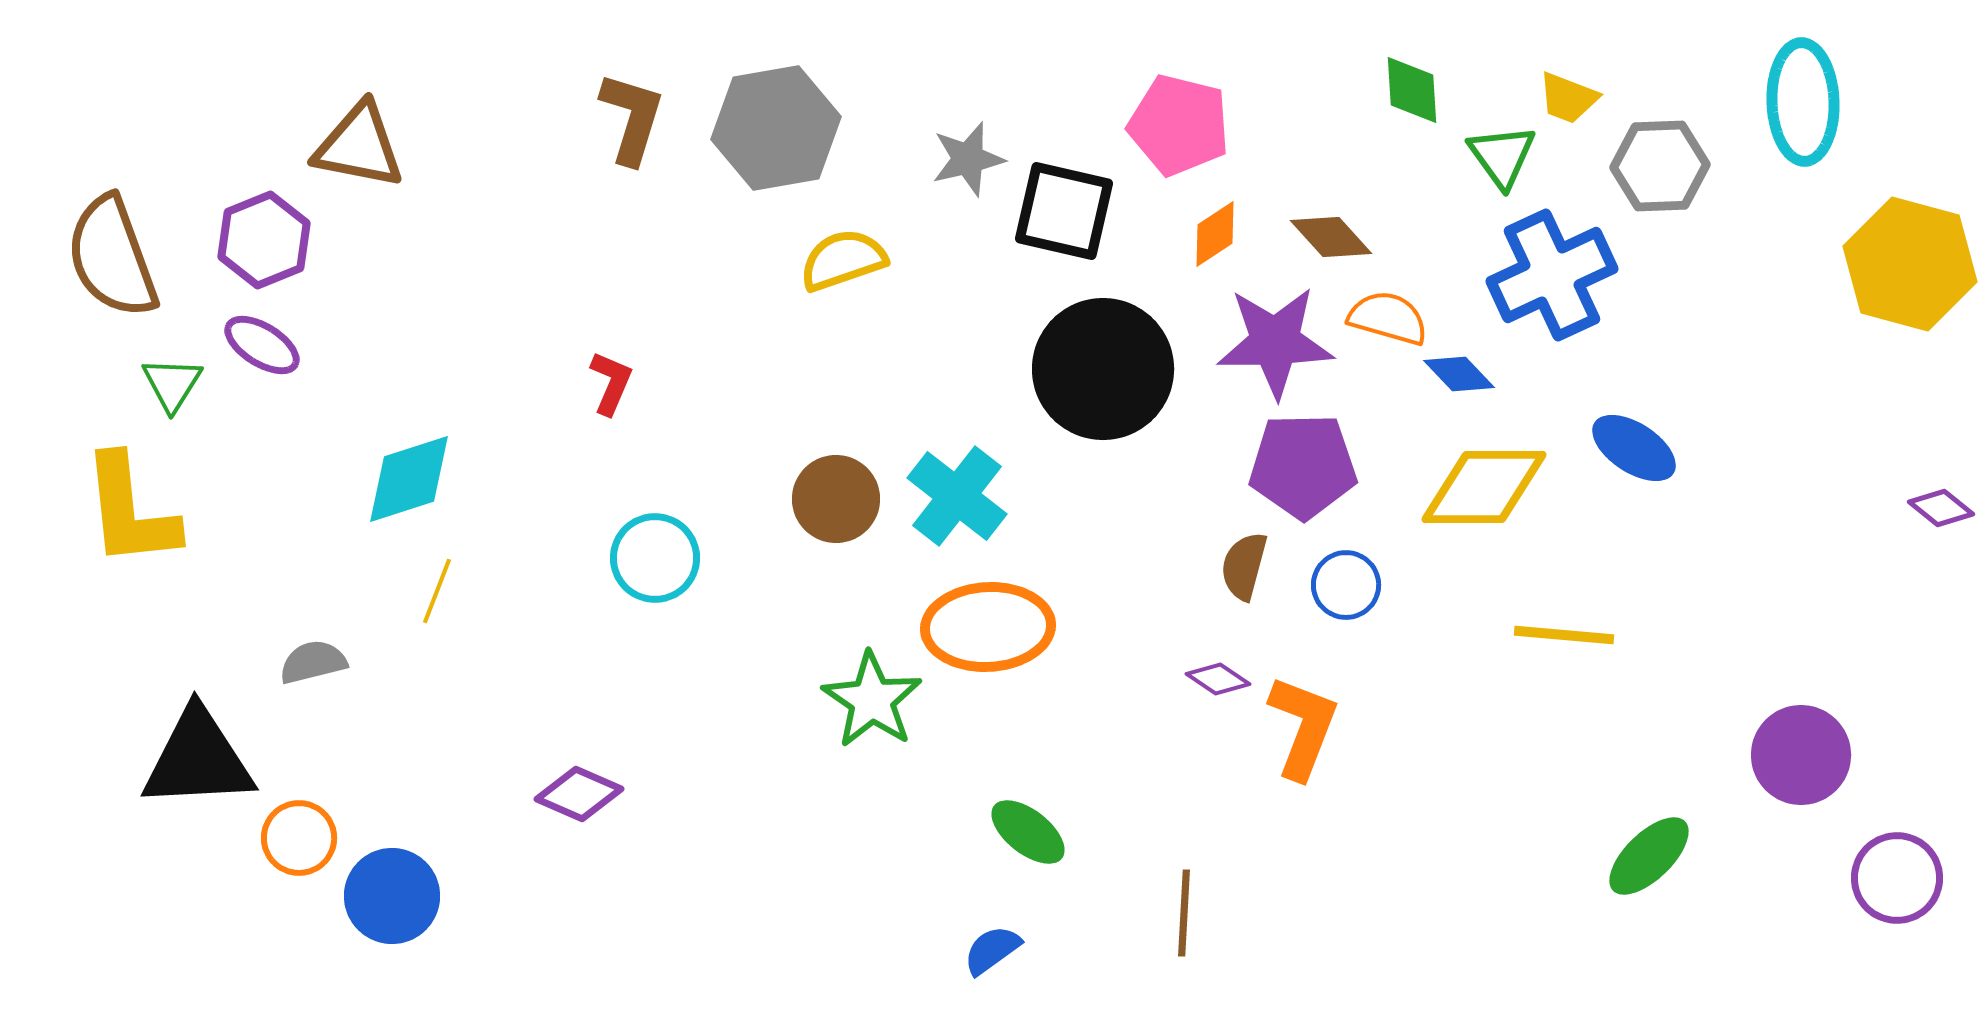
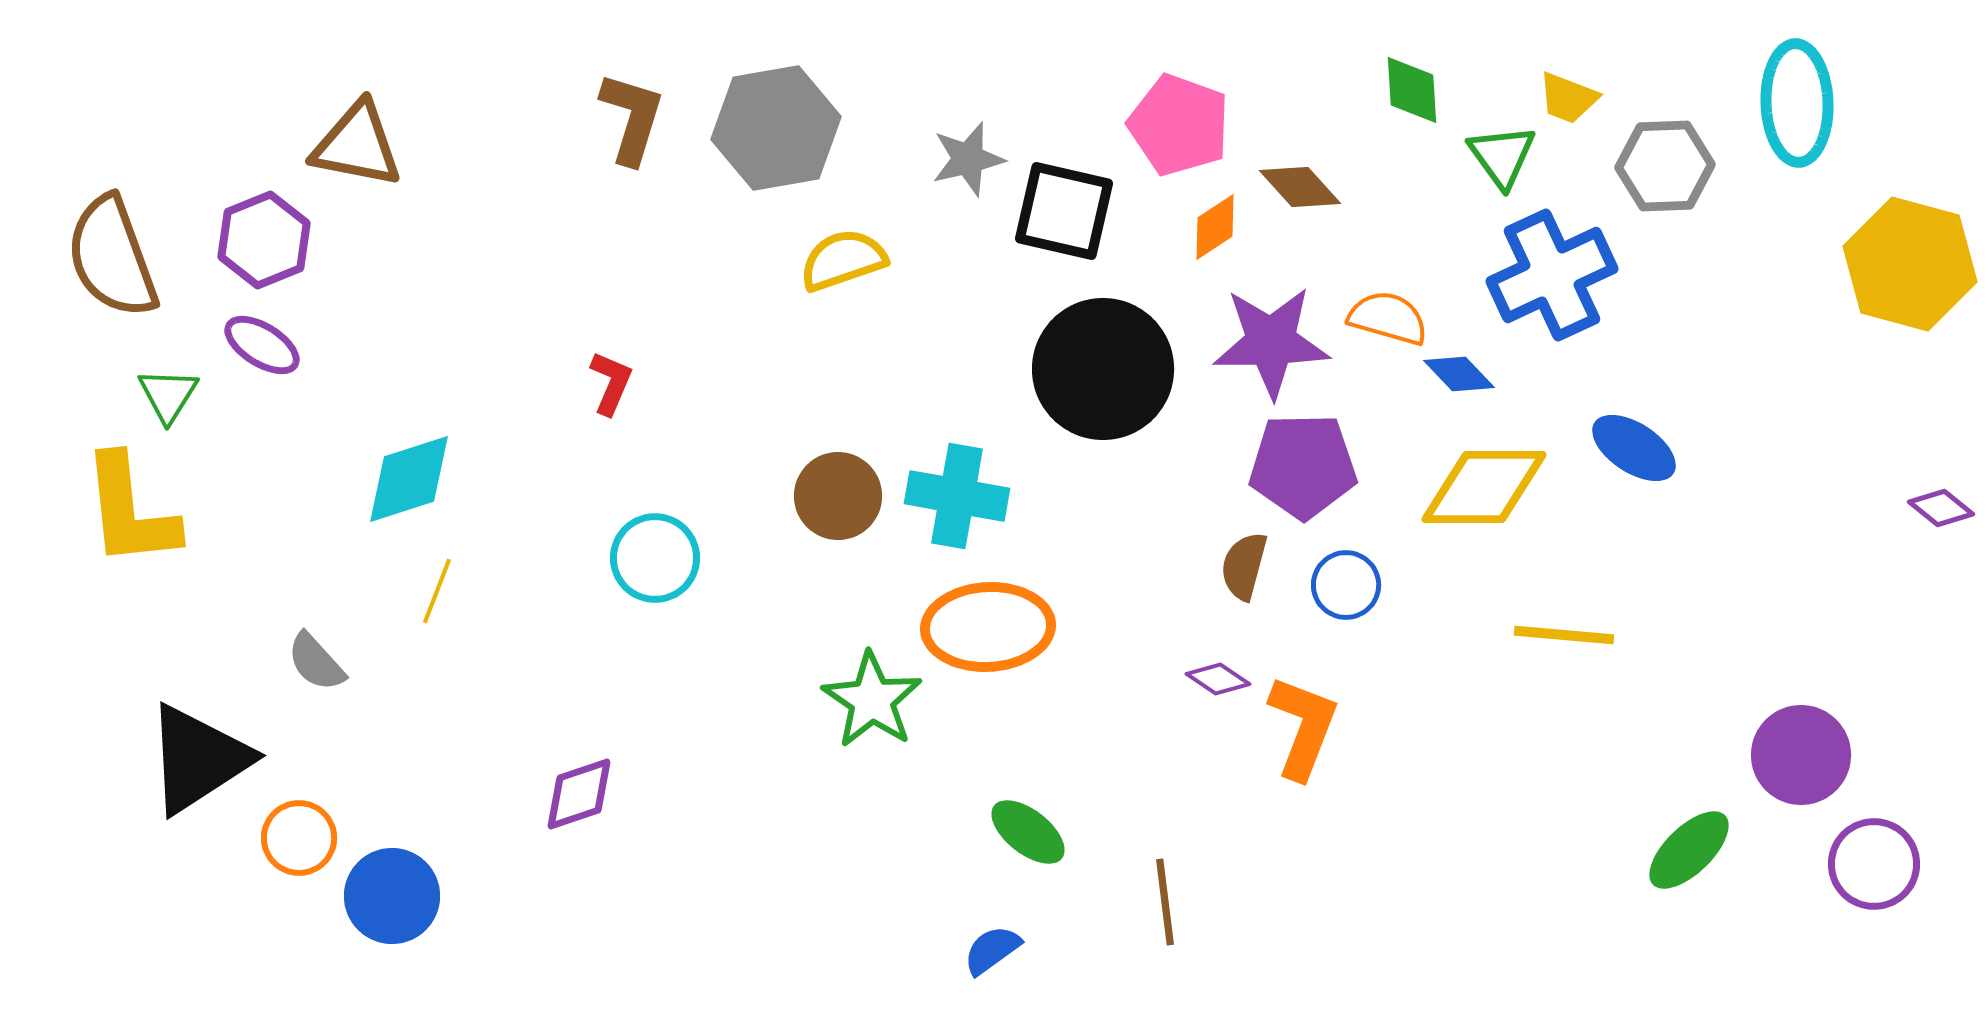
cyan ellipse at (1803, 102): moved 6 px left, 1 px down
pink pentagon at (1179, 125): rotated 6 degrees clockwise
brown triangle at (359, 146): moved 2 px left, 1 px up
gray hexagon at (1660, 166): moved 5 px right
orange diamond at (1215, 234): moved 7 px up
brown diamond at (1331, 237): moved 31 px left, 50 px up
purple star at (1275, 342): moved 4 px left
green triangle at (172, 384): moved 4 px left, 11 px down
cyan cross at (957, 496): rotated 28 degrees counterclockwise
brown circle at (836, 499): moved 2 px right, 3 px up
gray semicircle at (313, 662): moved 3 px right; rotated 118 degrees counterclockwise
black triangle at (198, 759): rotated 30 degrees counterclockwise
purple diamond at (579, 794): rotated 42 degrees counterclockwise
green ellipse at (1649, 856): moved 40 px right, 6 px up
purple circle at (1897, 878): moved 23 px left, 14 px up
brown line at (1184, 913): moved 19 px left, 11 px up; rotated 10 degrees counterclockwise
